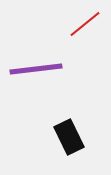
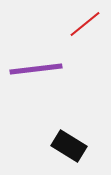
black rectangle: moved 9 px down; rotated 32 degrees counterclockwise
